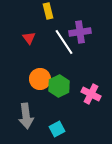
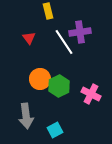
cyan square: moved 2 px left, 1 px down
